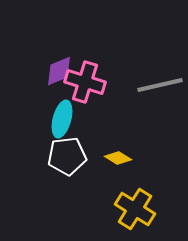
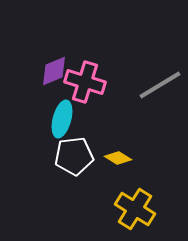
purple diamond: moved 5 px left
gray line: rotated 18 degrees counterclockwise
white pentagon: moved 7 px right
